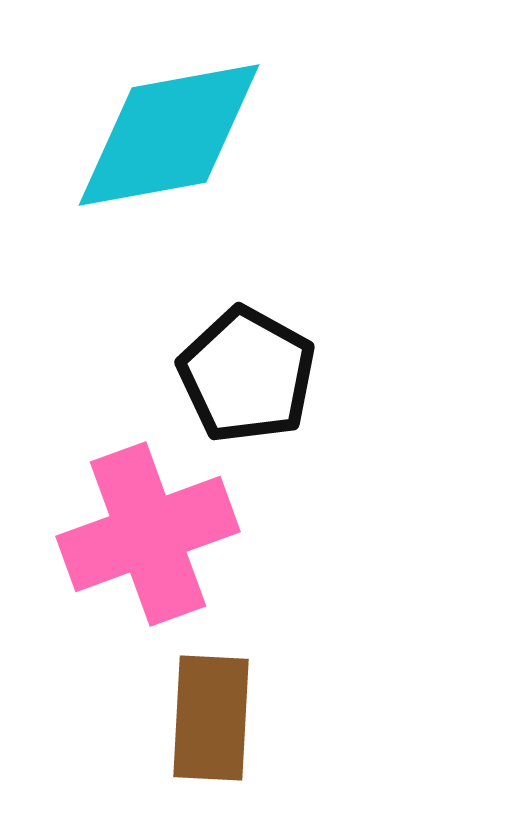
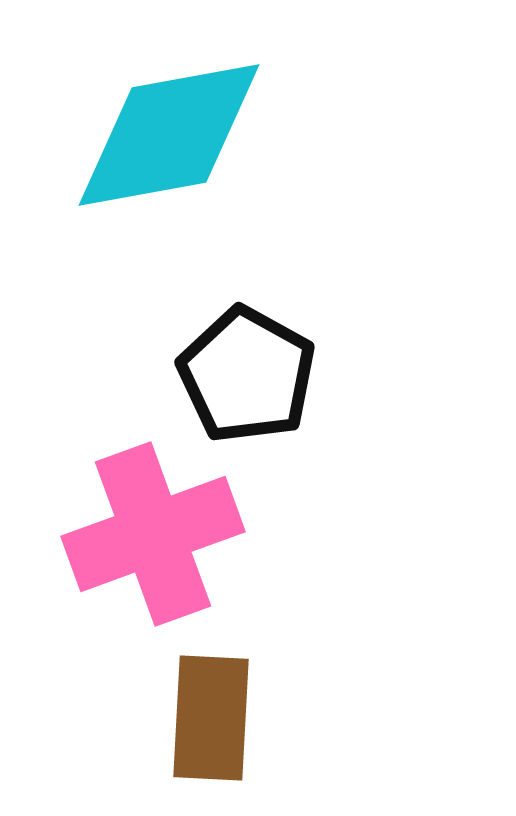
pink cross: moved 5 px right
